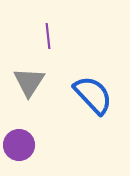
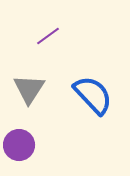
purple line: rotated 60 degrees clockwise
gray triangle: moved 7 px down
